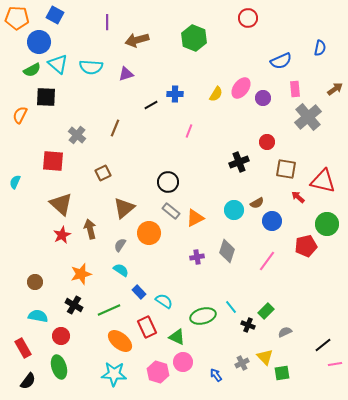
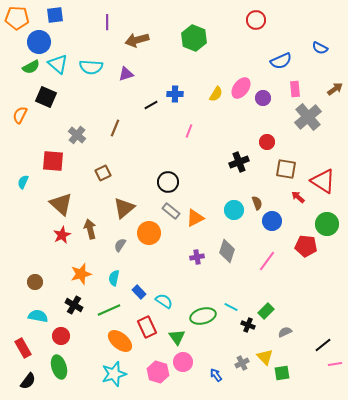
blue square at (55, 15): rotated 36 degrees counterclockwise
red circle at (248, 18): moved 8 px right, 2 px down
blue semicircle at (320, 48): rotated 105 degrees clockwise
green semicircle at (32, 70): moved 1 px left, 3 px up
black square at (46, 97): rotated 20 degrees clockwise
red triangle at (323, 181): rotated 20 degrees clockwise
cyan semicircle at (15, 182): moved 8 px right
brown semicircle at (257, 203): rotated 80 degrees counterclockwise
red pentagon at (306, 246): rotated 20 degrees clockwise
cyan semicircle at (121, 270): moved 7 px left, 8 px down; rotated 112 degrees counterclockwise
cyan line at (231, 307): rotated 24 degrees counterclockwise
green triangle at (177, 337): rotated 30 degrees clockwise
cyan star at (114, 374): rotated 20 degrees counterclockwise
